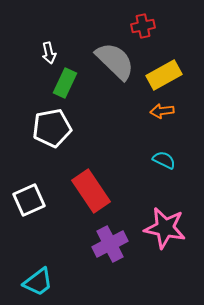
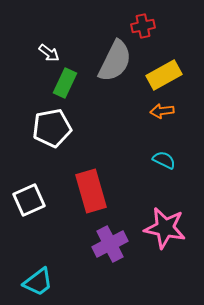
white arrow: rotated 40 degrees counterclockwise
gray semicircle: rotated 72 degrees clockwise
red rectangle: rotated 18 degrees clockwise
